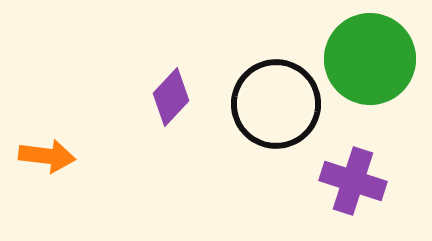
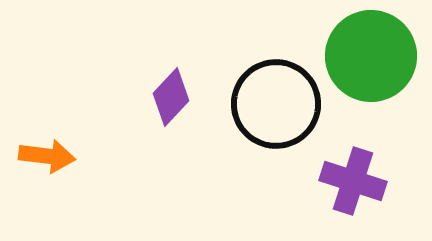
green circle: moved 1 px right, 3 px up
